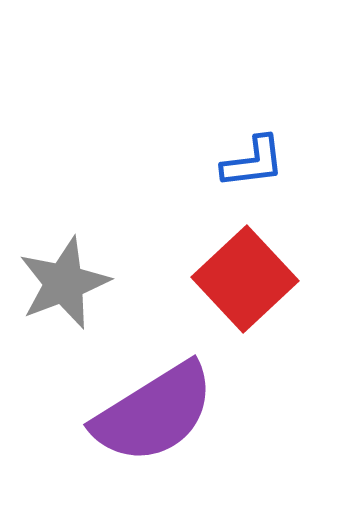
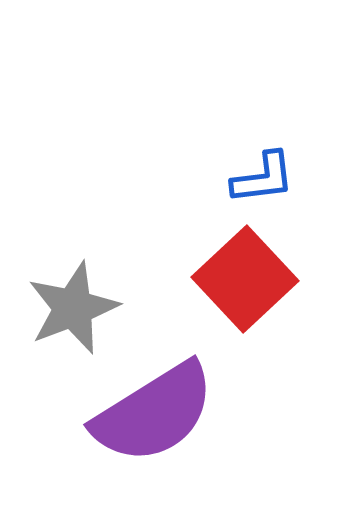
blue L-shape: moved 10 px right, 16 px down
gray star: moved 9 px right, 25 px down
